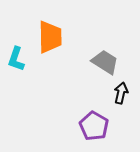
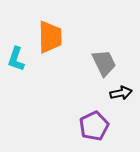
gray trapezoid: moved 1 px left, 1 px down; rotated 32 degrees clockwise
black arrow: rotated 65 degrees clockwise
purple pentagon: rotated 16 degrees clockwise
